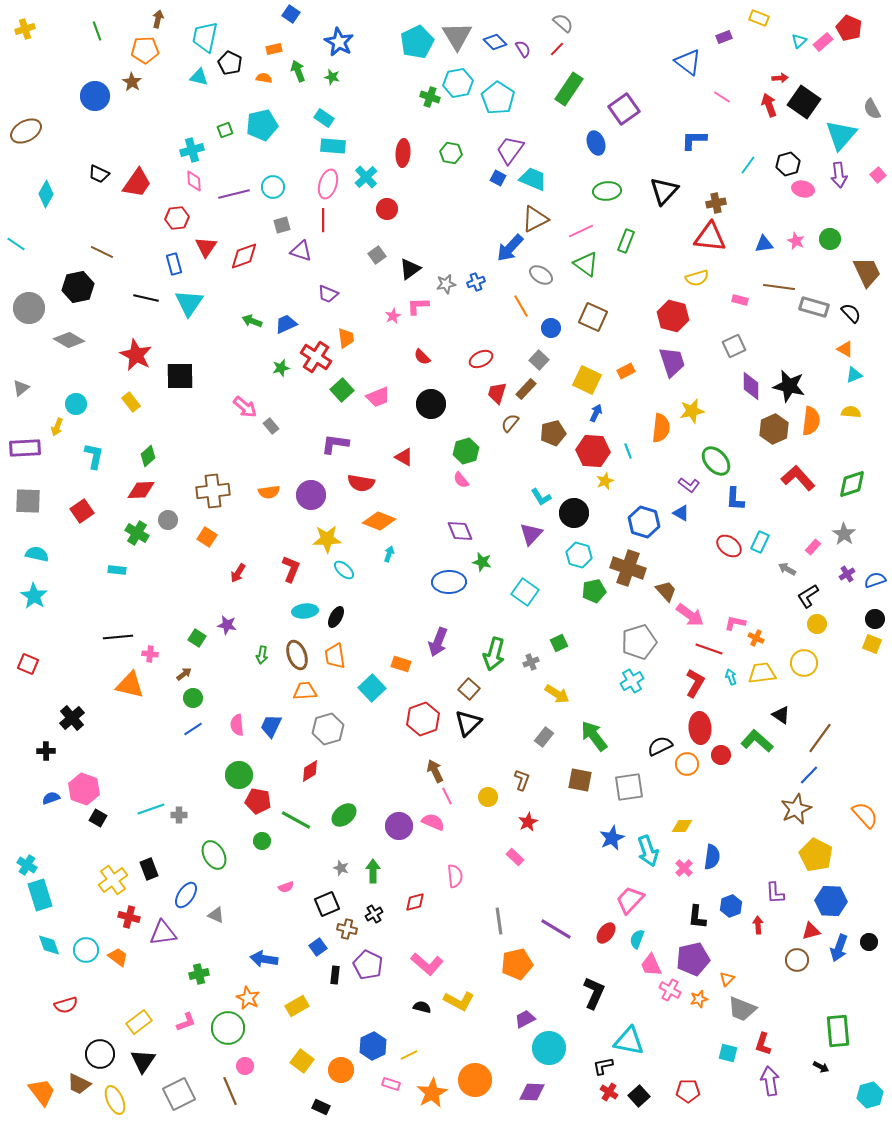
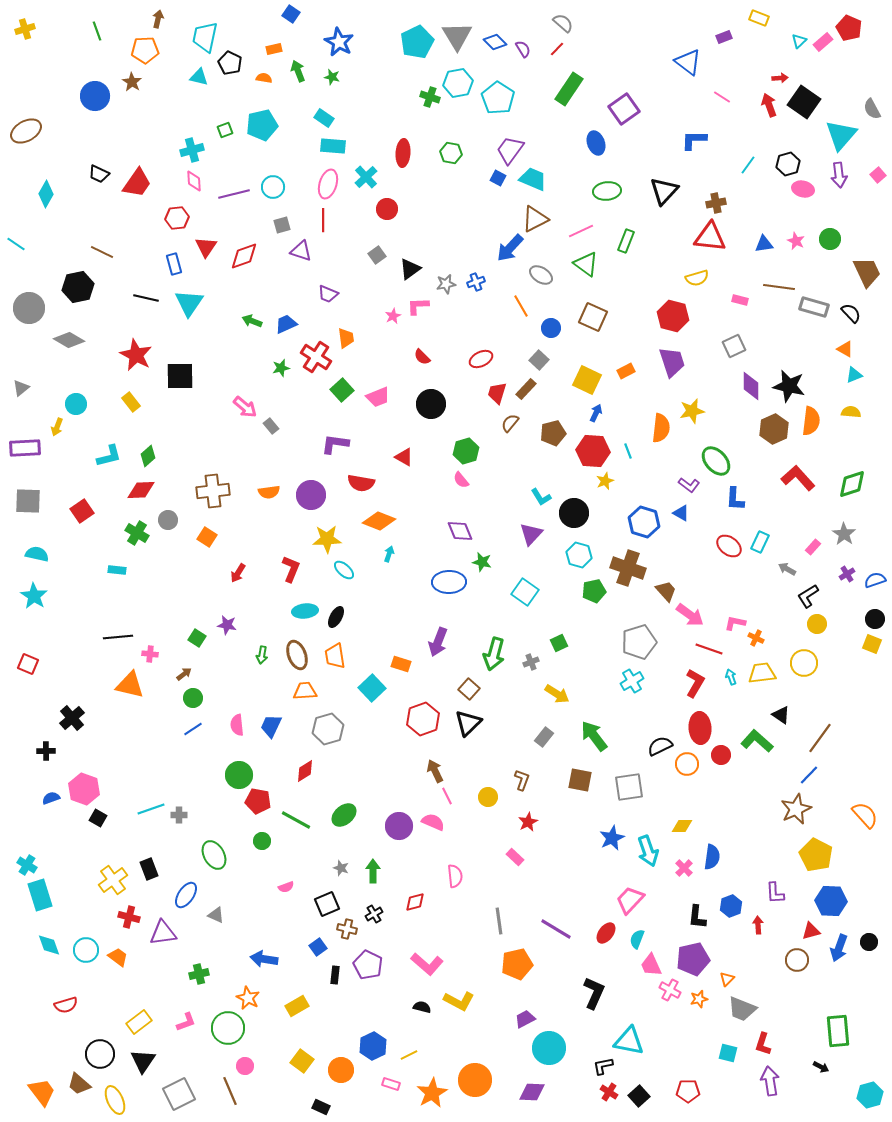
cyan L-shape at (94, 456): moved 15 px right; rotated 64 degrees clockwise
red diamond at (310, 771): moved 5 px left
brown trapezoid at (79, 1084): rotated 15 degrees clockwise
